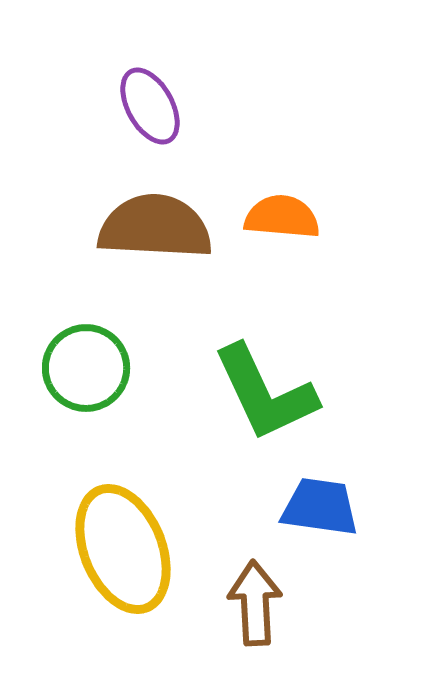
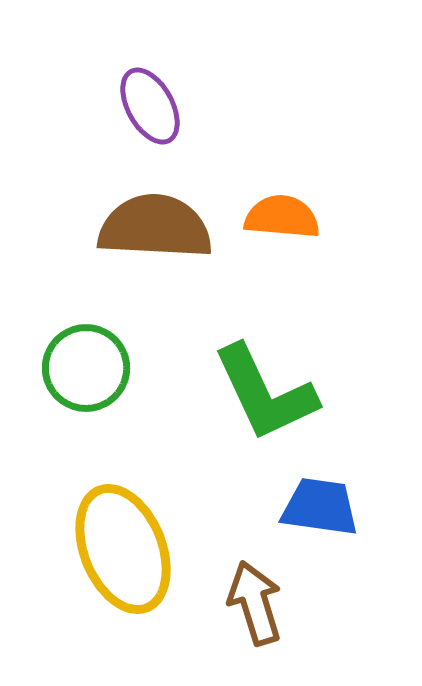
brown arrow: rotated 14 degrees counterclockwise
